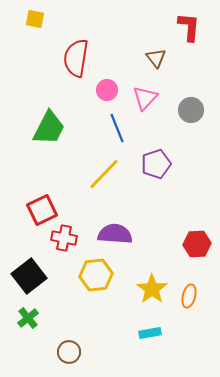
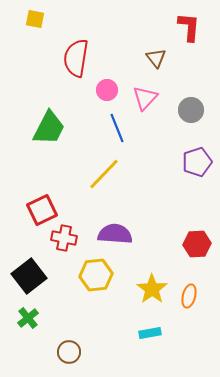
purple pentagon: moved 41 px right, 2 px up
